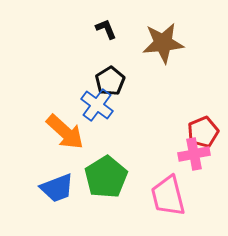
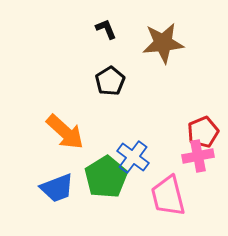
blue cross: moved 36 px right, 52 px down
pink cross: moved 4 px right, 2 px down
